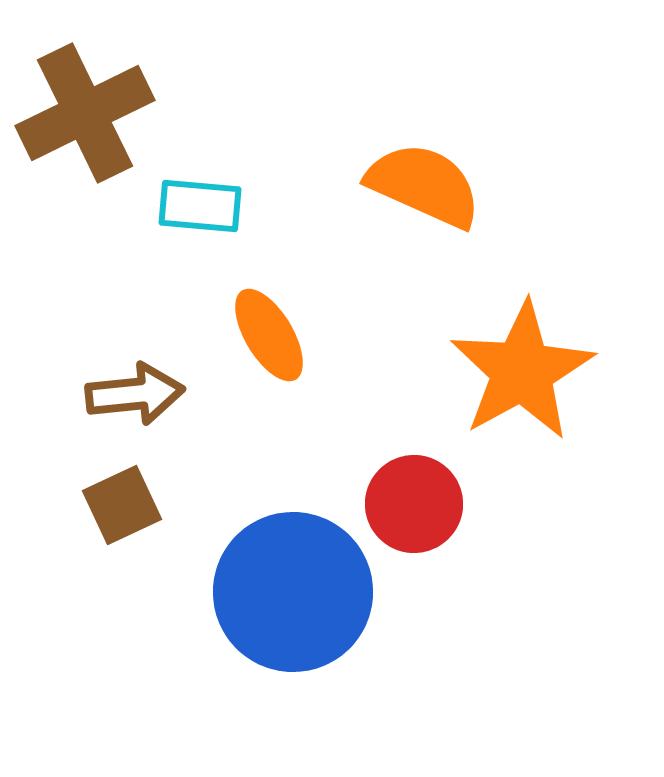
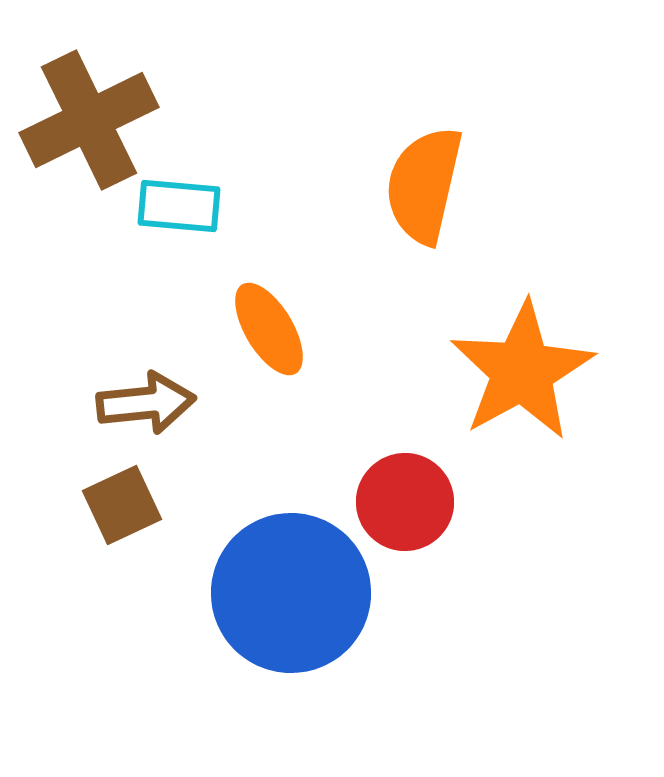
brown cross: moved 4 px right, 7 px down
orange semicircle: rotated 101 degrees counterclockwise
cyan rectangle: moved 21 px left
orange ellipse: moved 6 px up
brown arrow: moved 11 px right, 9 px down
red circle: moved 9 px left, 2 px up
blue circle: moved 2 px left, 1 px down
